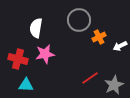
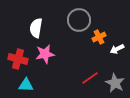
white arrow: moved 3 px left, 3 px down
gray star: moved 1 px right, 2 px up; rotated 18 degrees counterclockwise
